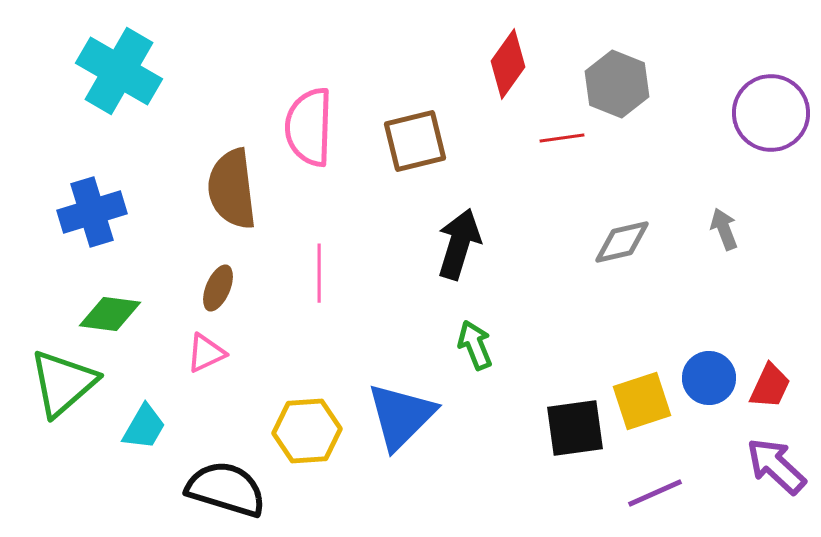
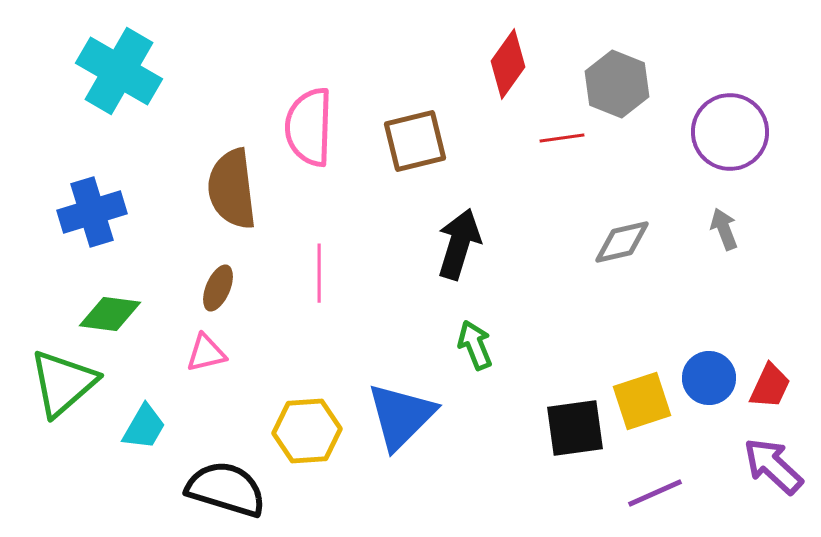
purple circle: moved 41 px left, 19 px down
pink triangle: rotated 12 degrees clockwise
purple arrow: moved 3 px left
